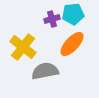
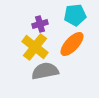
cyan pentagon: moved 2 px right, 1 px down
purple cross: moved 12 px left, 5 px down
yellow cross: moved 12 px right
